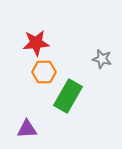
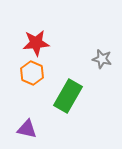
orange hexagon: moved 12 px left, 1 px down; rotated 25 degrees clockwise
purple triangle: rotated 15 degrees clockwise
